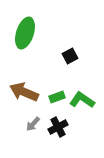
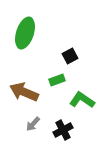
green rectangle: moved 17 px up
black cross: moved 5 px right, 3 px down
